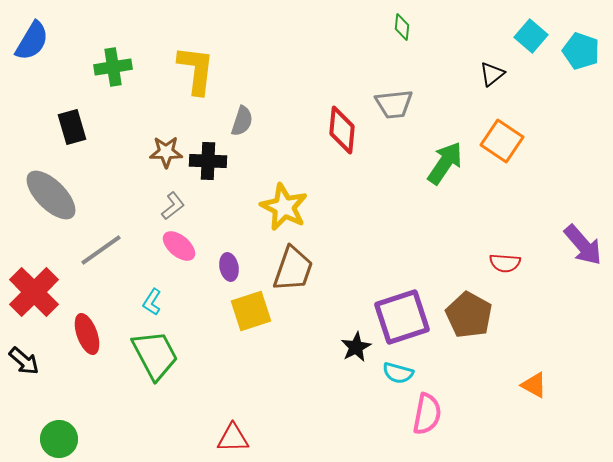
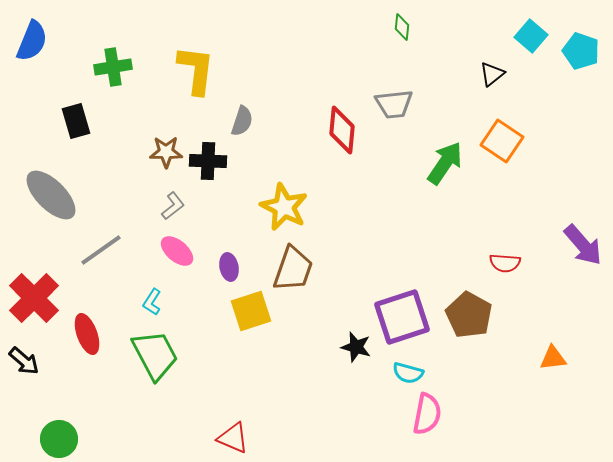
blue semicircle: rotated 9 degrees counterclockwise
black rectangle: moved 4 px right, 6 px up
pink ellipse: moved 2 px left, 5 px down
red cross: moved 6 px down
black star: rotated 28 degrees counterclockwise
cyan semicircle: moved 10 px right
orange triangle: moved 19 px right, 27 px up; rotated 36 degrees counterclockwise
red triangle: rotated 24 degrees clockwise
